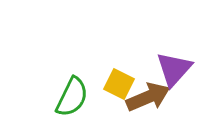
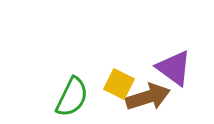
purple triangle: moved 1 px up; rotated 36 degrees counterclockwise
brown arrow: rotated 6 degrees clockwise
